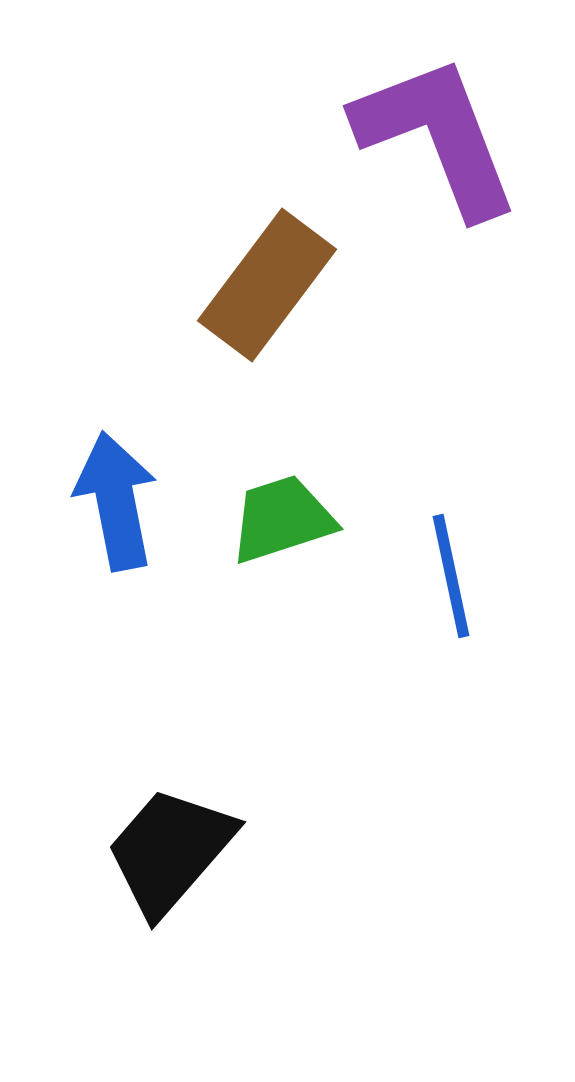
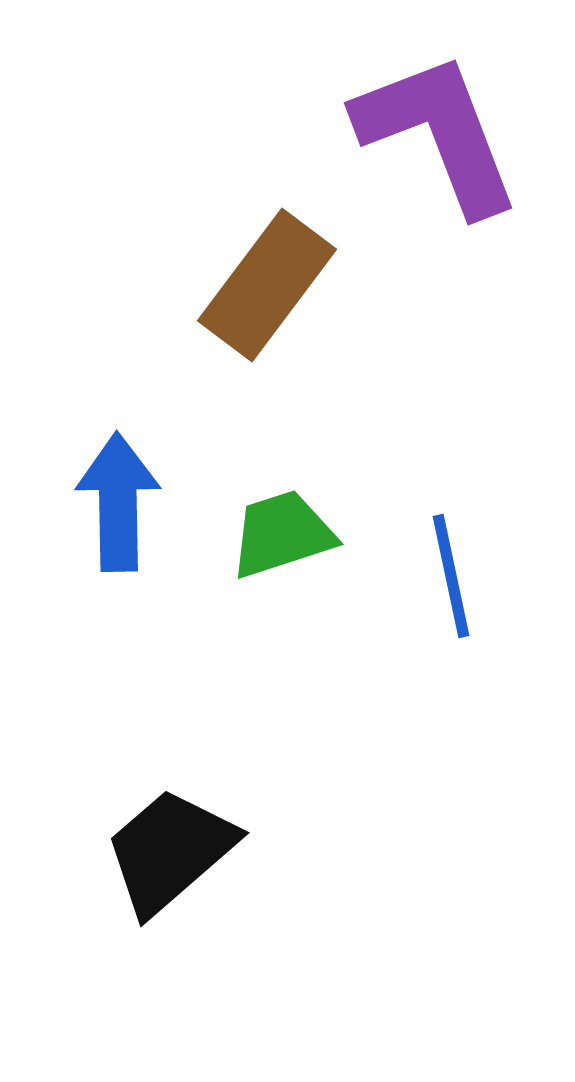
purple L-shape: moved 1 px right, 3 px up
blue arrow: moved 2 px right, 1 px down; rotated 10 degrees clockwise
green trapezoid: moved 15 px down
black trapezoid: rotated 8 degrees clockwise
